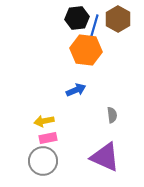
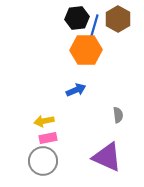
orange hexagon: rotated 8 degrees counterclockwise
gray semicircle: moved 6 px right
purple triangle: moved 2 px right
